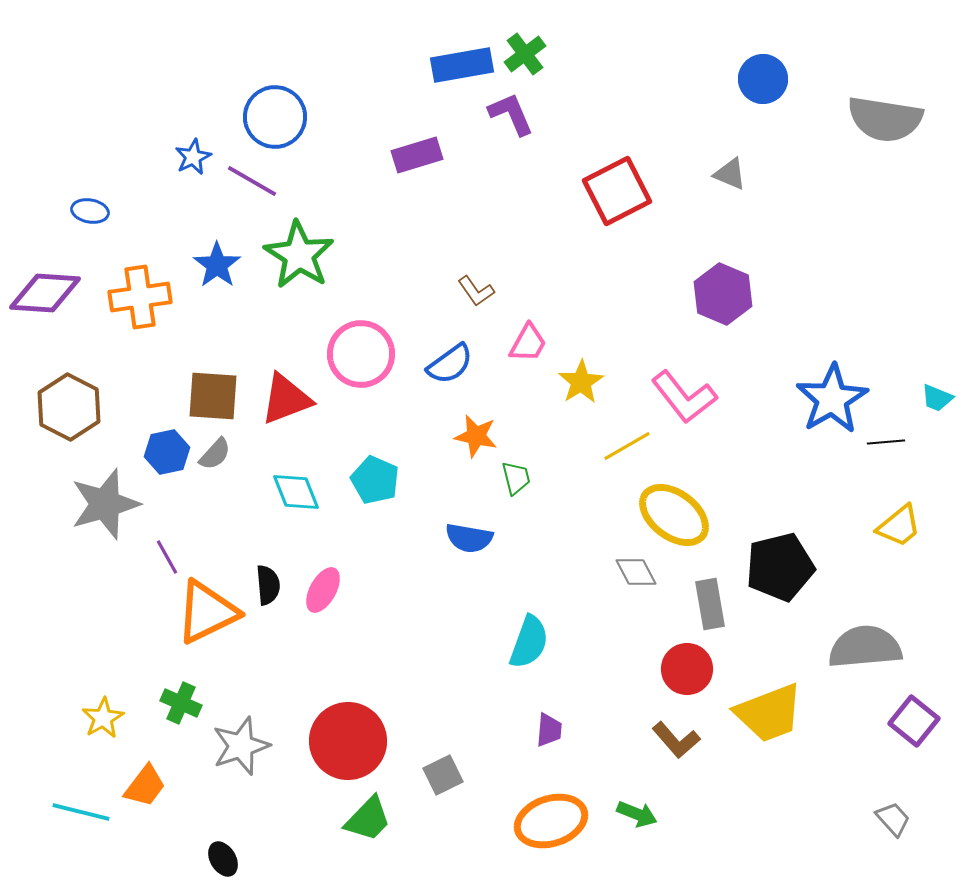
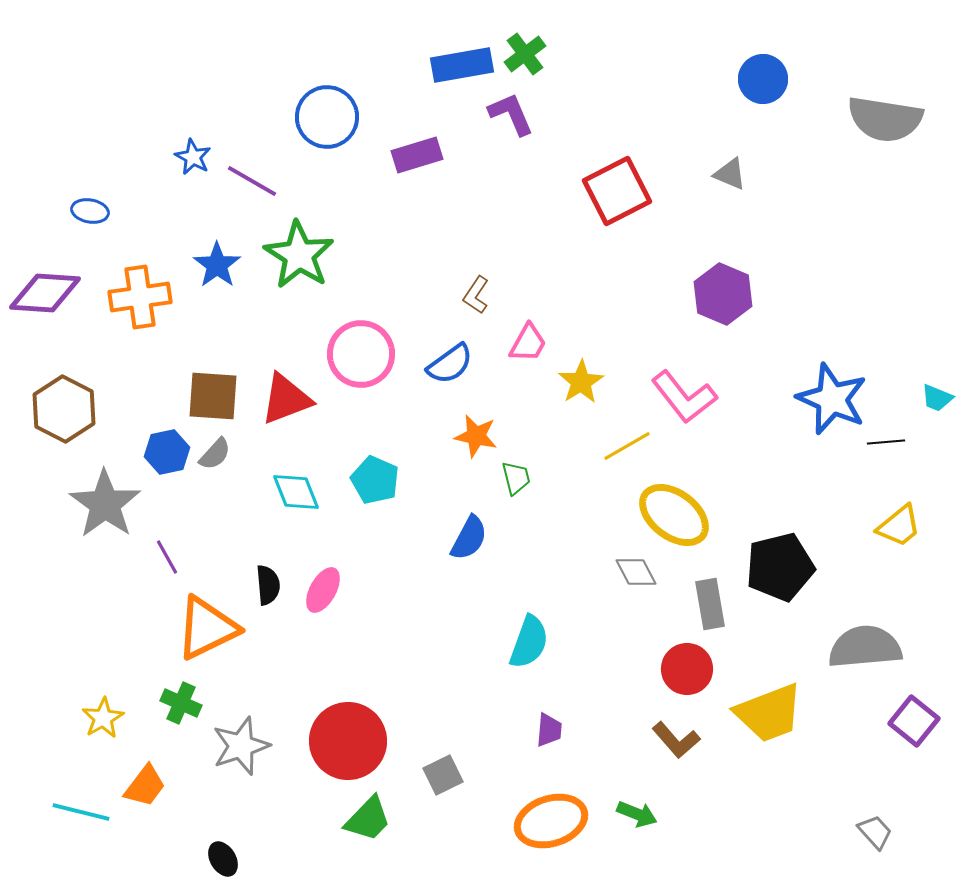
blue circle at (275, 117): moved 52 px right
blue star at (193, 157): rotated 18 degrees counterclockwise
brown L-shape at (476, 291): moved 4 px down; rotated 69 degrees clockwise
blue star at (832, 399): rotated 18 degrees counterclockwise
brown hexagon at (69, 407): moved 5 px left, 2 px down
gray star at (105, 504): rotated 20 degrees counterclockwise
blue semicircle at (469, 538): rotated 72 degrees counterclockwise
orange triangle at (207, 612): moved 16 px down
gray trapezoid at (893, 819): moved 18 px left, 13 px down
